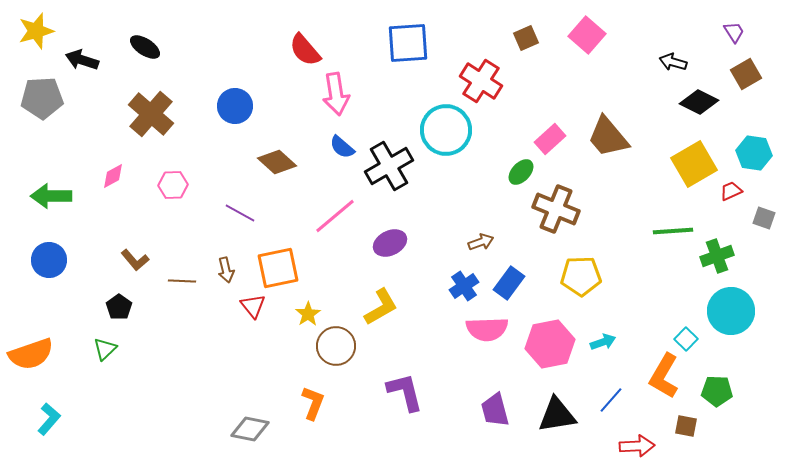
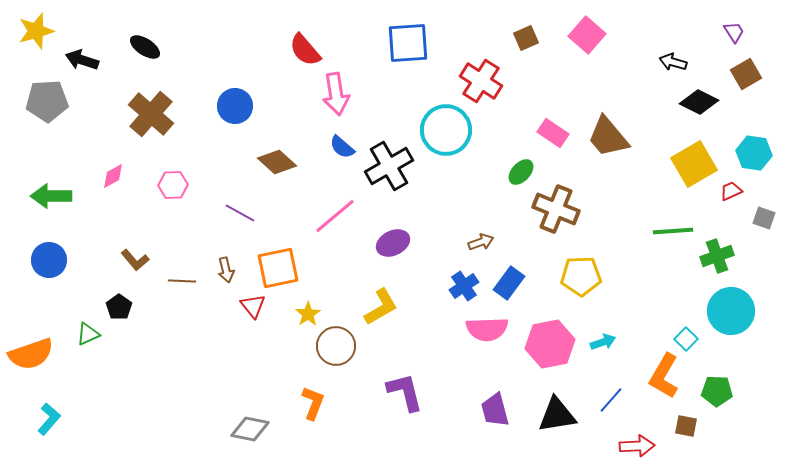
gray pentagon at (42, 98): moved 5 px right, 3 px down
pink rectangle at (550, 139): moved 3 px right, 6 px up; rotated 76 degrees clockwise
purple ellipse at (390, 243): moved 3 px right
green triangle at (105, 349): moved 17 px left, 15 px up; rotated 20 degrees clockwise
